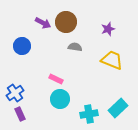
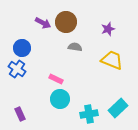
blue circle: moved 2 px down
blue cross: moved 2 px right, 24 px up; rotated 18 degrees counterclockwise
